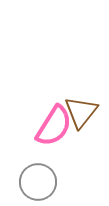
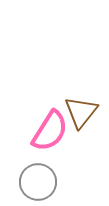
pink semicircle: moved 4 px left, 5 px down
